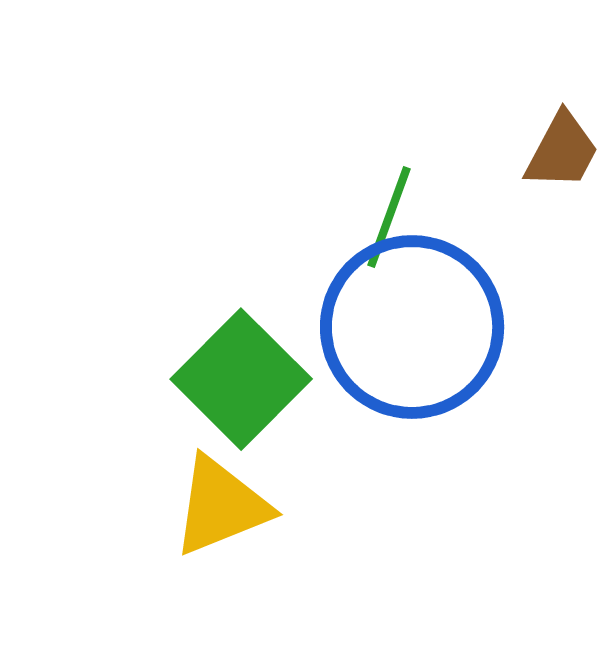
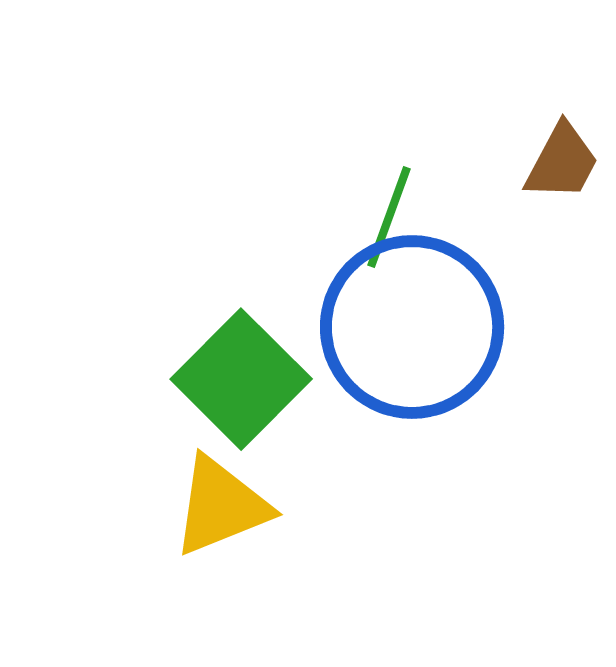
brown trapezoid: moved 11 px down
